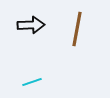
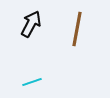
black arrow: moved 1 px up; rotated 60 degrees counterclockwise
